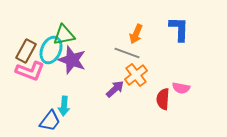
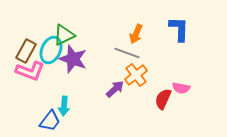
green triangle: rotated 15 degrees counterclockwise
purple star: moved 1 px right, 1 px up
red semicircle: rotated 20 degrees clockwise
